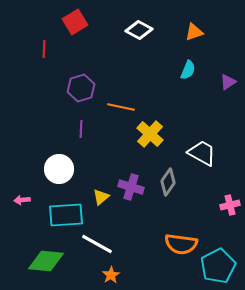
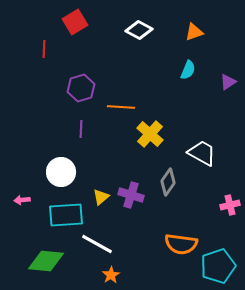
orange line: rotated 8 degrees counterclockwise
white circle: moved 2 px right, 3 px down
purple cross: moved 8 px down
cyan pentagon: rotated 8 degrees clockwise
